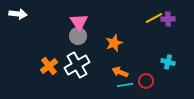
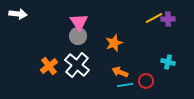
white cross: rotated 20 degrees counterclockwise
